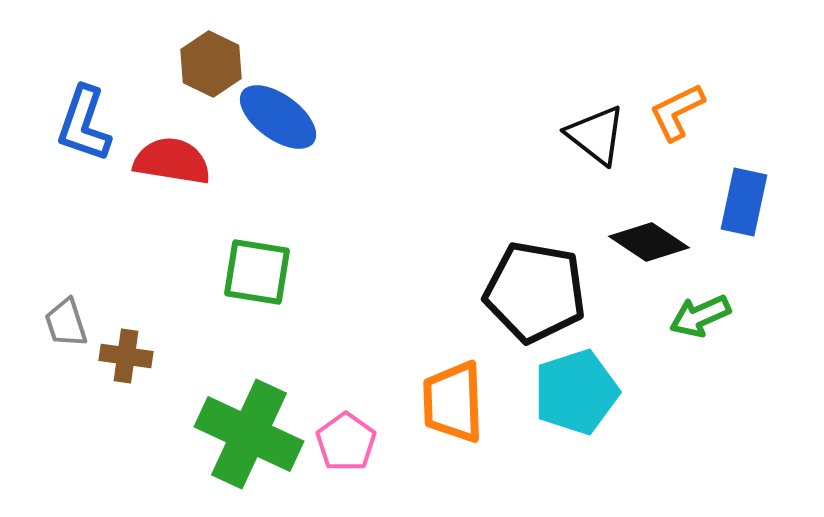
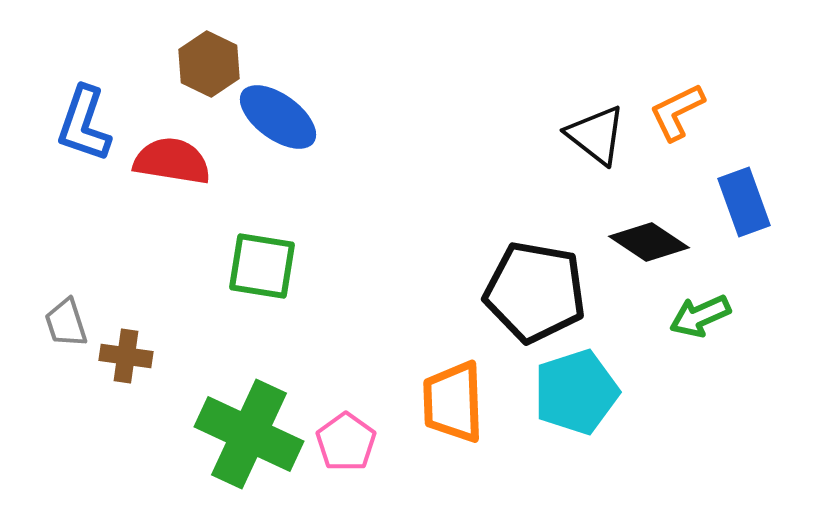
brown hexagon: moved 2 px left
blue rectangle: rotated 32 degrees counterclockwise
green square: moved 5 px right, 6 px up
